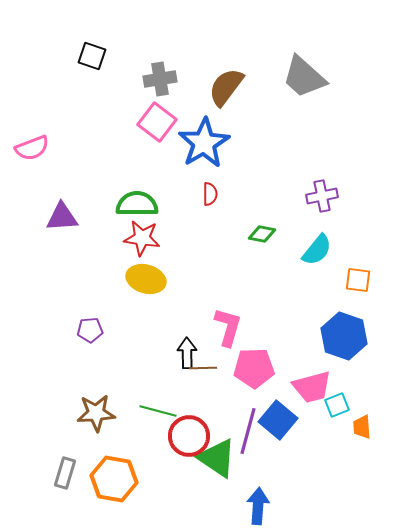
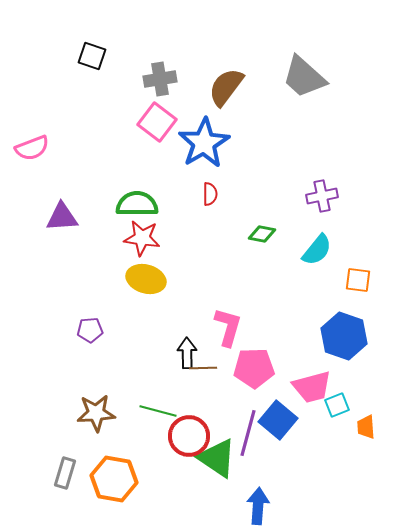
orange trapezoid: moved 4 px right
purple line: moved 2 px down
